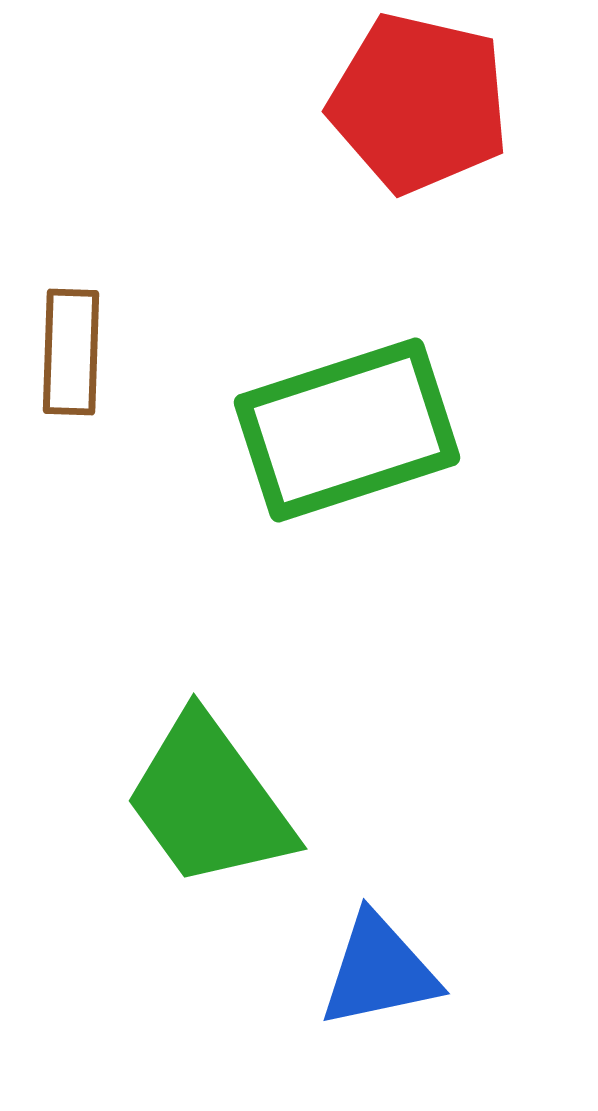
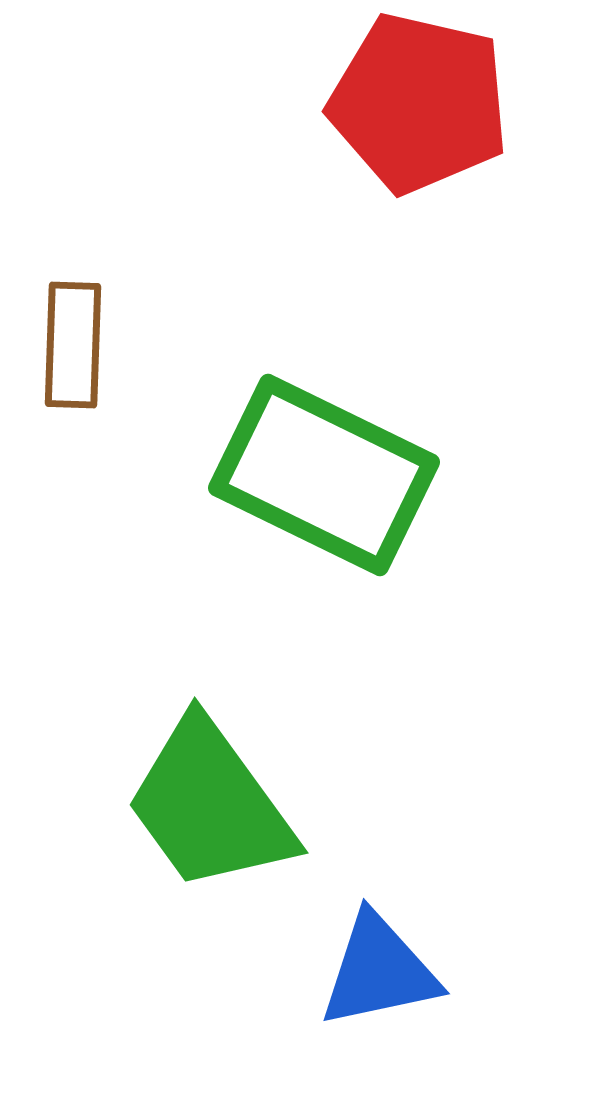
brown rectangle: moved 2 px right, 7 px up
green rectangle: moved 23 px left, 45 px down; rotated 44 degrees clockwise
green trapezoid: moved 1 px right, 4 px down
